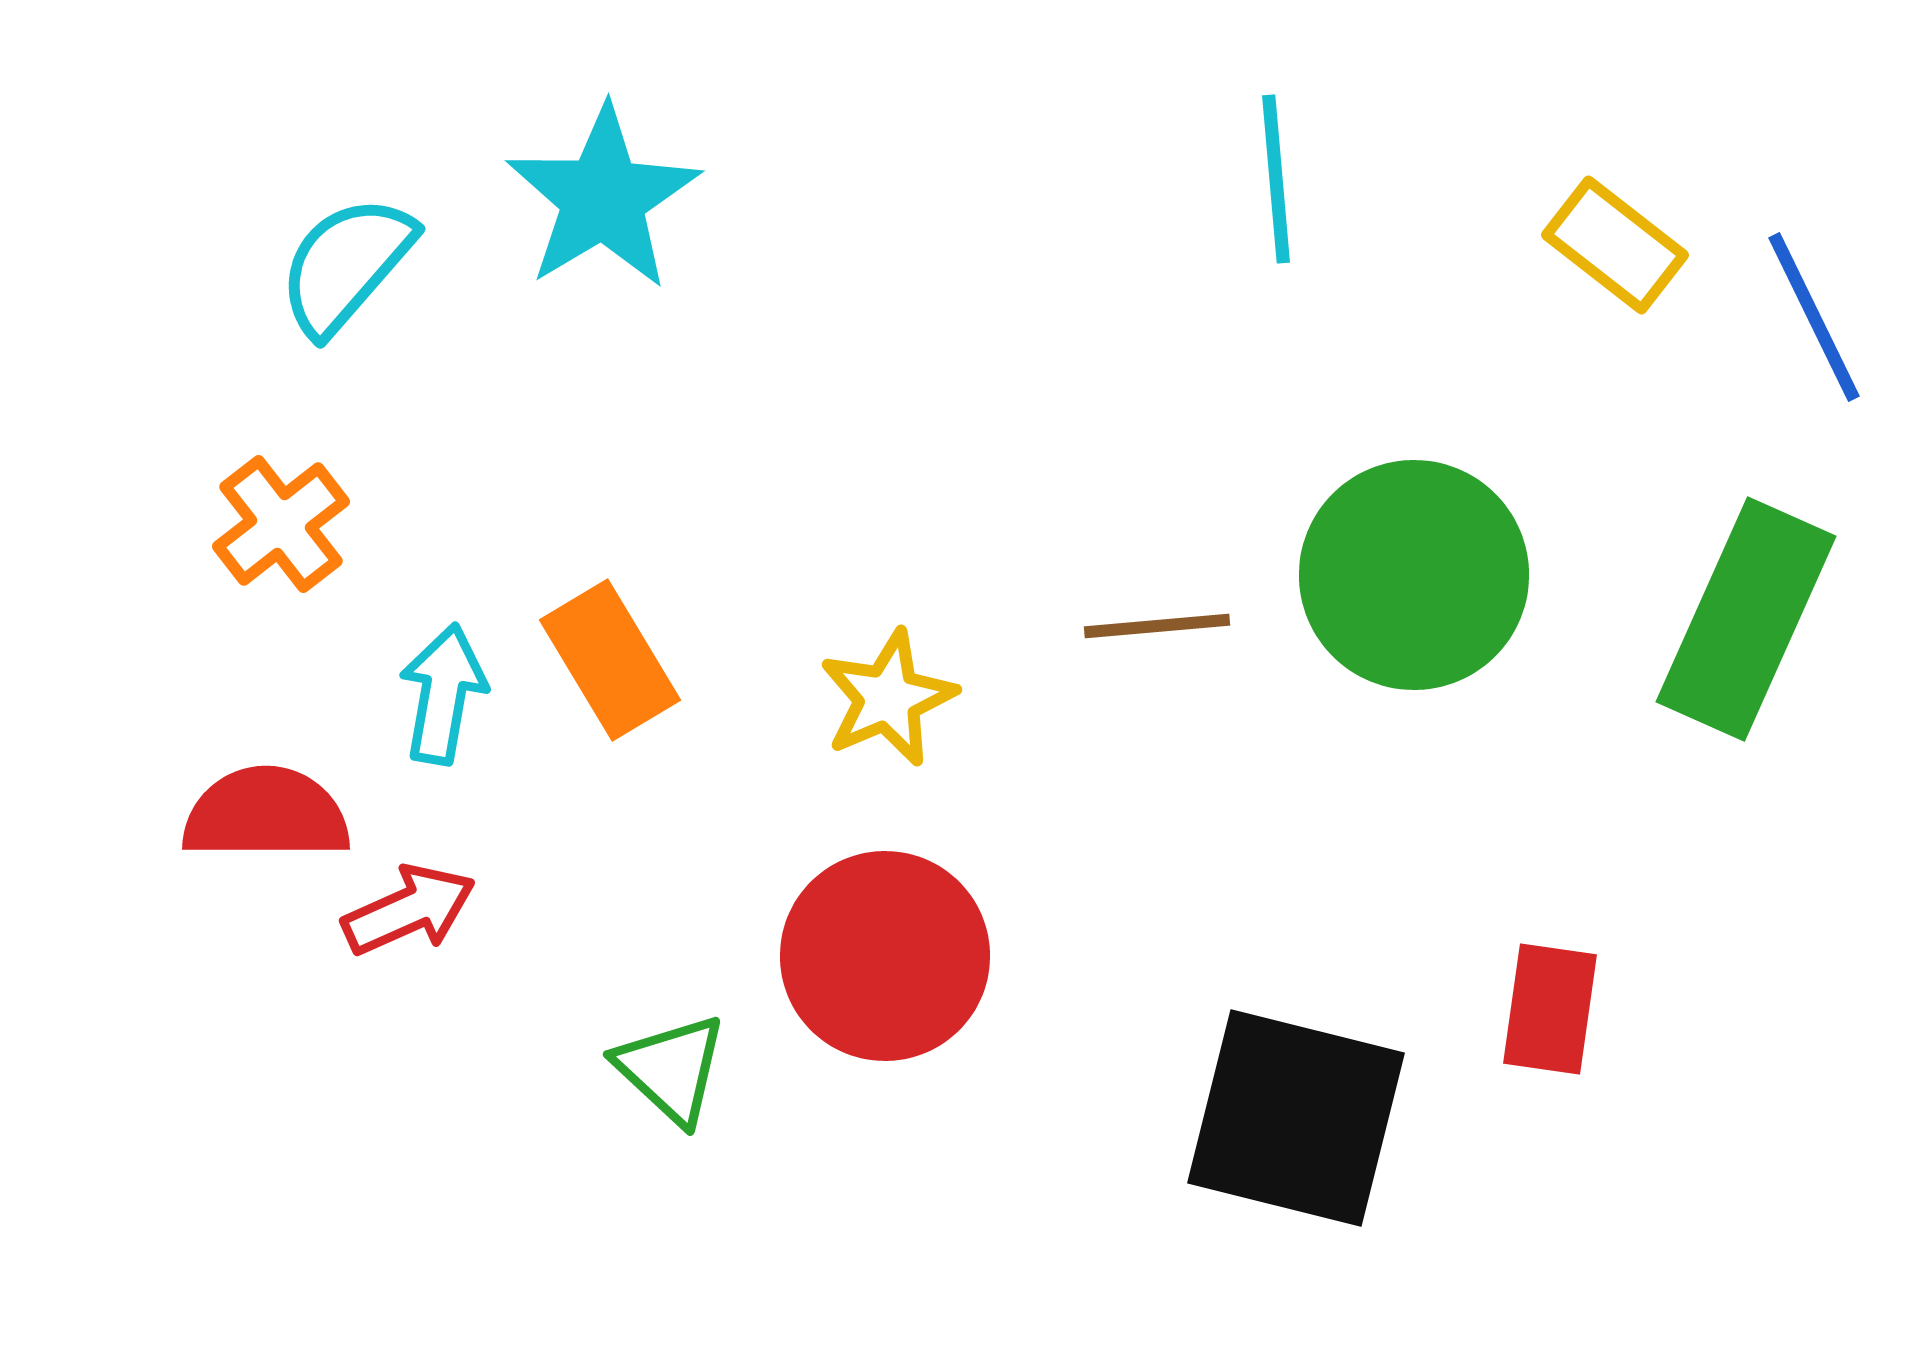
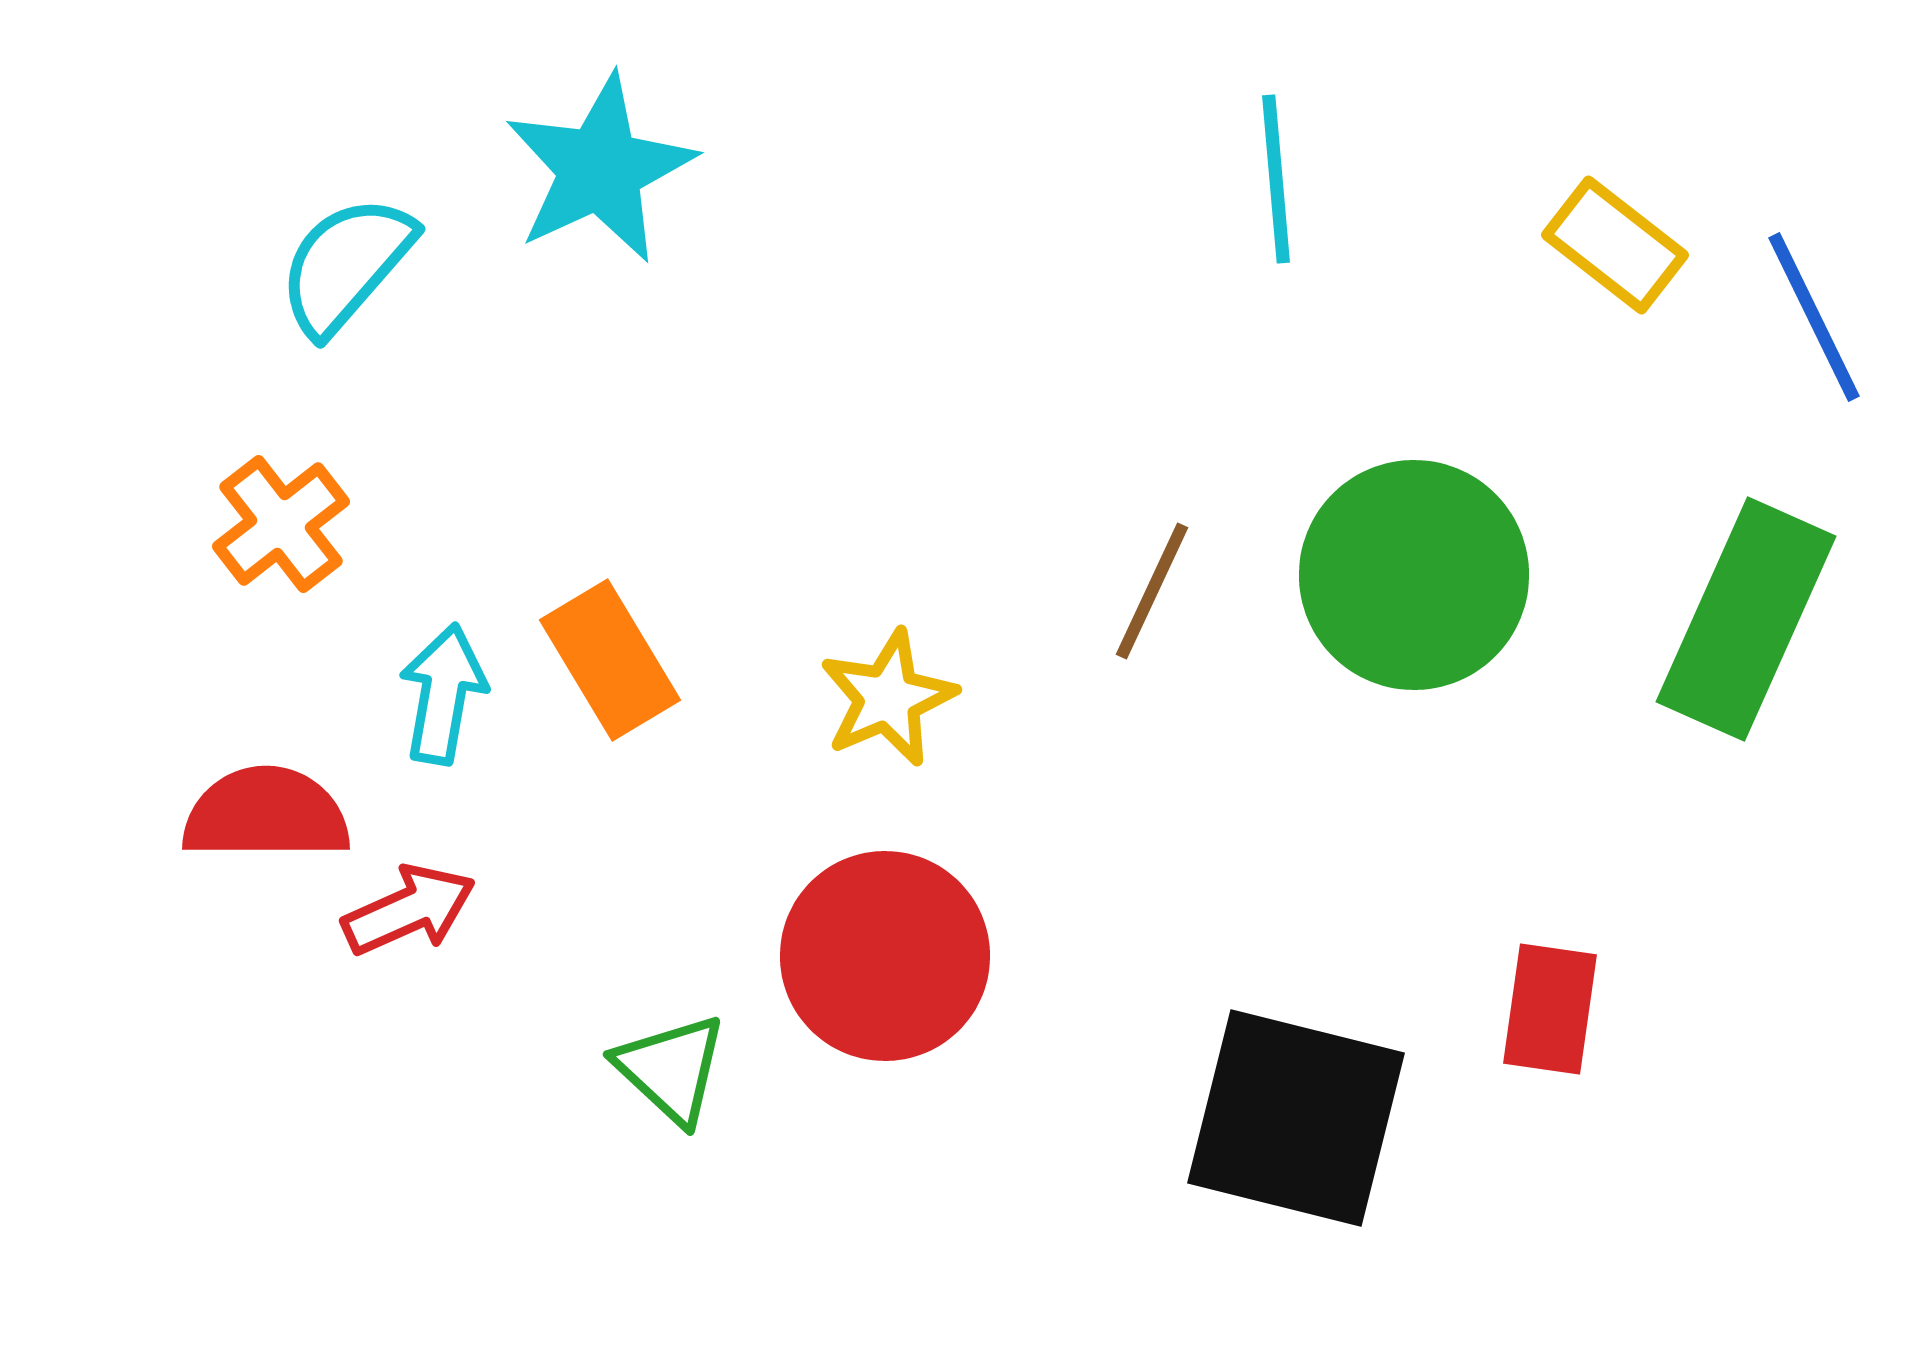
cyan star: moved 3 px left, 29 px up; rotated 6 degrees clockwise
brown line: moved 5 px left, 35 px up; rotated 60 degrees counterclockwise
